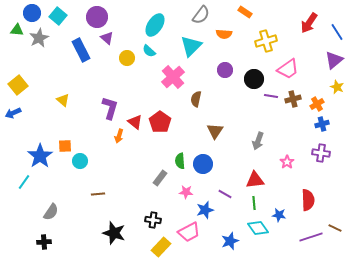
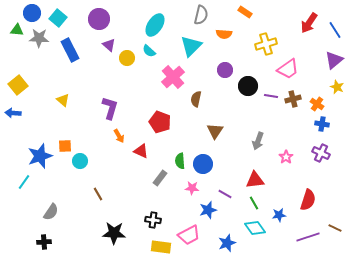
gray semicircle at (201, 15): rotated 24 degrees counterclockwise
cyan square at (58, 16): moved 2 px down
purple circle at (97, 17): moved 2 px right, 2 px down
blue line at (337, 32): moved 2 px left, 2 px up
gray star at (39, 38): rotated 30 degrees clockwise
purple triangle at (107, 38): moved 2 px right, 7 px down
yellow cross at (266, 41): moved 3 px down
blue rectangle at (81, 50): moved 11 px left
black circle at (254, 79): moved 6 px left, 7 px down
orange cross at (317, 104): rotated 24 degrees counterclockwise
blue arrow at (13, 113): rotated 28 degrees clockwise
red triangle at (135, 122): moved 6 px right, 29 px down; rotated 14 degrees counterclockwise
red pentagon at (160, 122): rotated 15 degrees counterclockwise
blue cross at (322, 124): rotated 24 degrees clockwise
orange arrow at (119, 136): rotated 48 degrees counterclockwise
purple cross at (321, 153): rotated 18 degrees clockwise
blue star at (40, 156): rotated 15 degrees clockwise
pink star at (287, 162): moved 1 px left, 5 px up
pink star at (186, 192): moved 6 px right, 4 px up
brown line at (98, 194): rotated 64 degrees clockwise
red semicircle at (308, 200): rotated 20 degrees clockwise
green line at (254, 203): rotated 24 degrees counterclockwise
blue star at (205, 210): moved 3 px right
blue star at (279, 215): rotated 16 degrees counterclockwise
cyan diamond at (258, 228): moved 3 px left
pink trapezoid at (189, 232): moved 3 px down
black star at (114, 233): rotated 15 degrees counterclockwise
purple line at (311, 237): moved 3 px left
blue star at (230, 241): moved 3 px left, 2 px down
yellow rectangle at (161, 247): rotated 54 degrees clockwise
